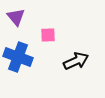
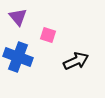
purple triangle: moved 2 px right
pink square: rotated 21 degrees clockwise
